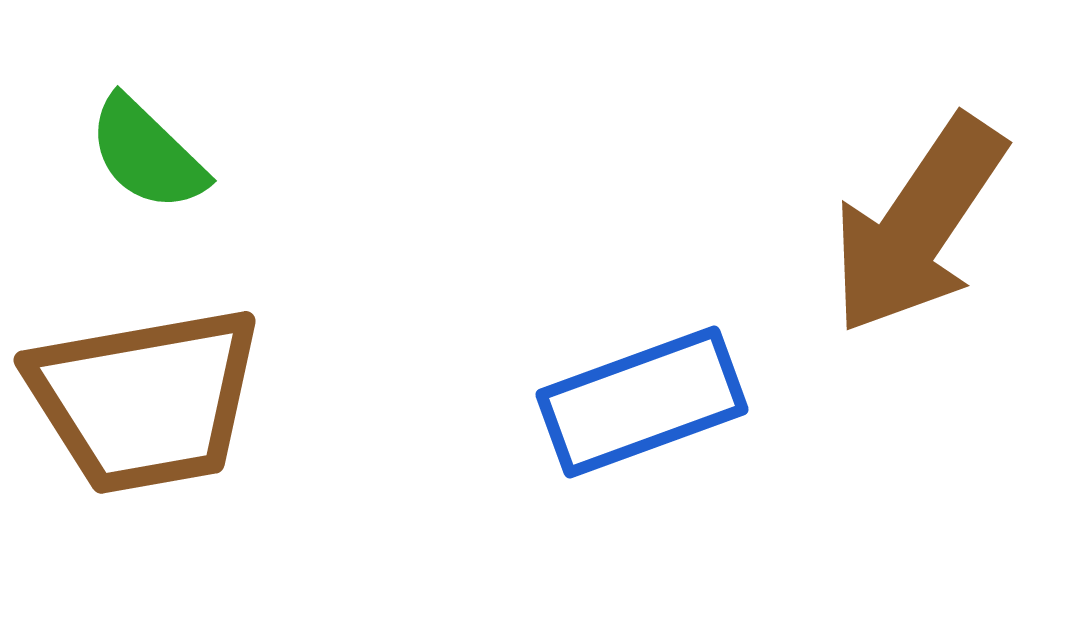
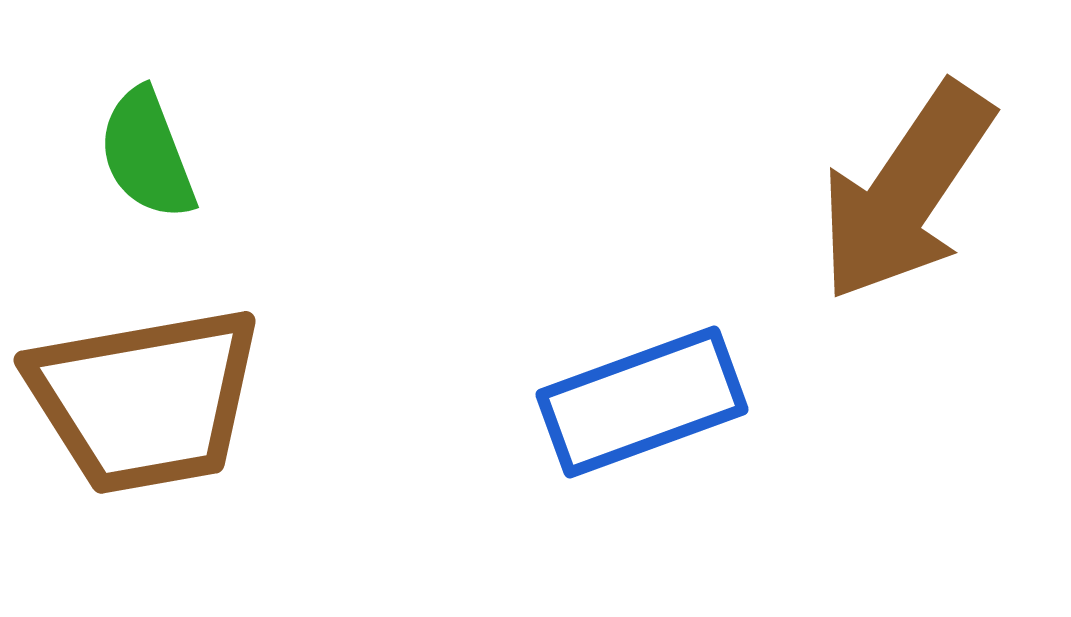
green semicircle: rotated 25 degrees clockwise
brown arrow: moved 12 px left, 33 px up
